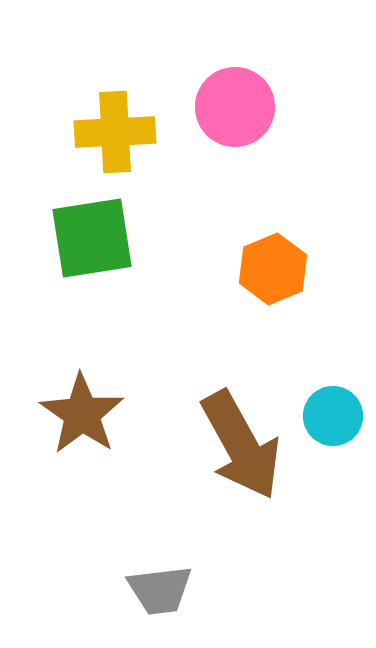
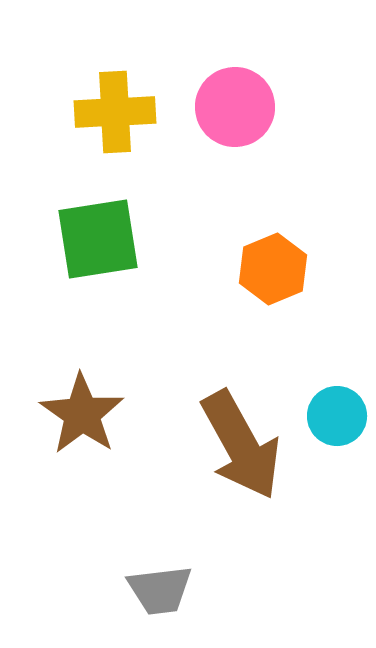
yellow cross: moved 20 px up
green square: moved 6 px right, 1 px down
cyan circle: moved 4 px right
